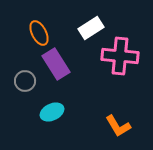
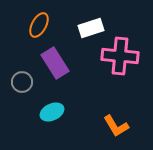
white rectangle: rotated 15 degrees clockwise
orange ellipse: moved 8 px up; rotated 55 degrees clockwise
purple rectangle: moved 1 px left, 1 px up
gray circle: moved 3 px left, 1 px down
orange L-shape: moved 2 px left
